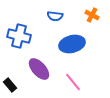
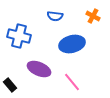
orange cross: moved 1 px right, 1 px down
purple ellipse: rotated 25 degrees counterclockwise
pink line: moved 1 px left
